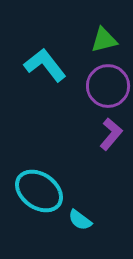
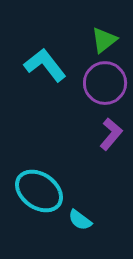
green triangle: rotated 24 degrees counterclockwise
purple circle: moved 3 px left, 3 px up
